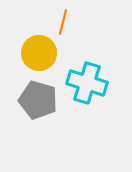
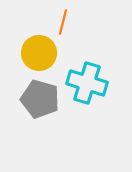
gray pentagon: moved 2 px right, 1 px up
